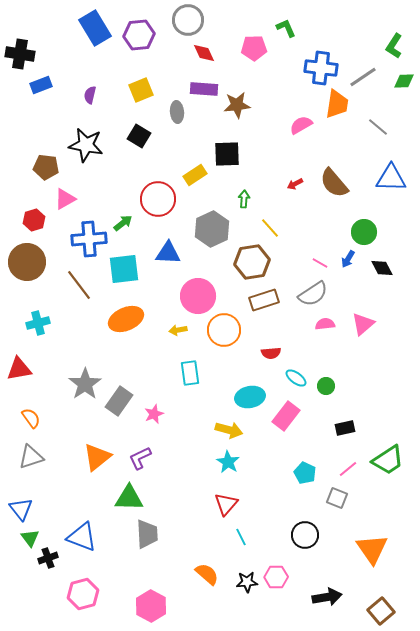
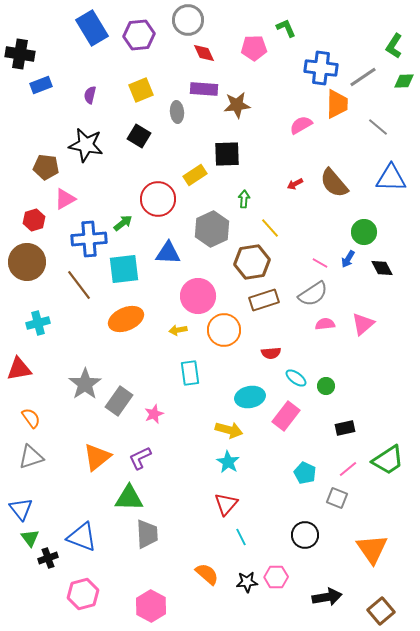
blue rectangle at (95, 28): moved 3 px left
orange trapezoid at (337, 104): rotated 8 degrees counterclockwise
